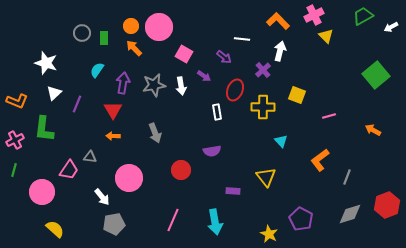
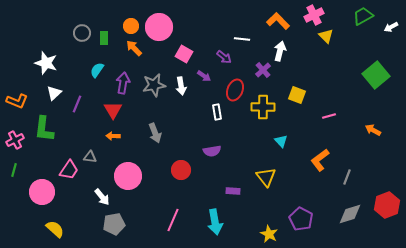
pink circle at (129, 178): moved 1 px left, 2 px up
